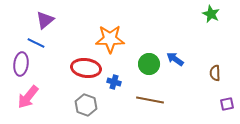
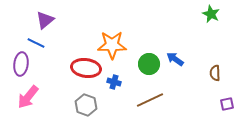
orange star: moved 2 px right, 6 px down
brown line: rotated 36 degrees counterclockwise
